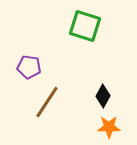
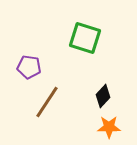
green square: moved 12 px down
black diamond: rotated 15 degrees clockwise
